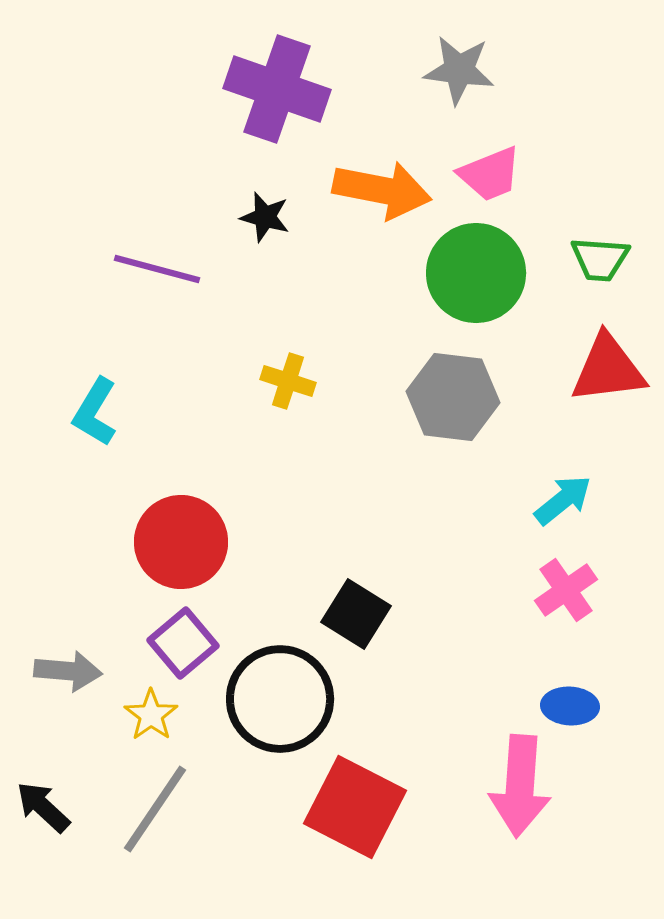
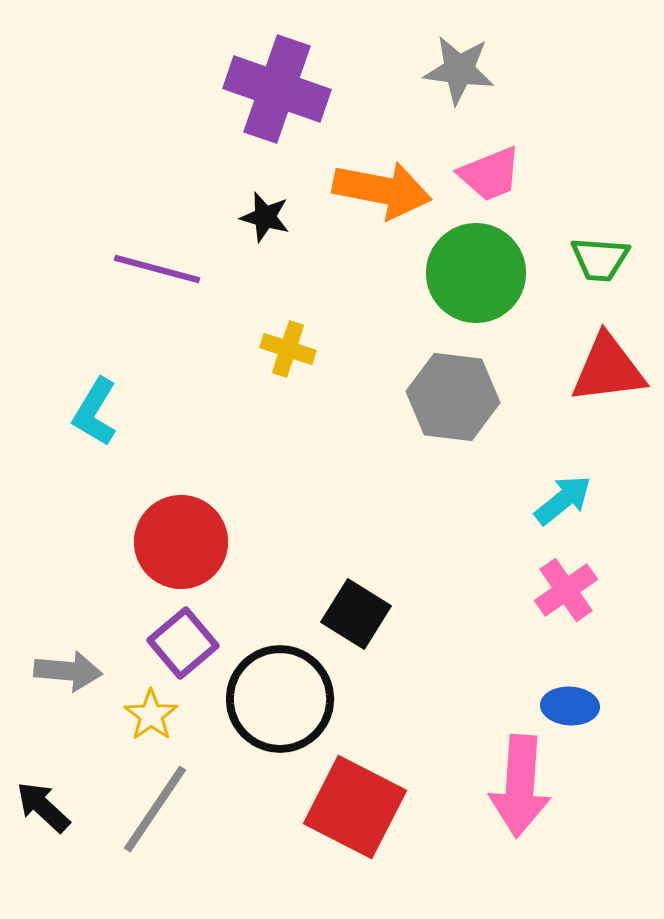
yellow cross: moved 32 px up
